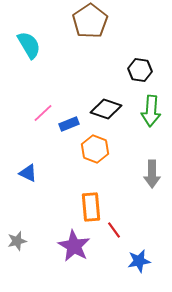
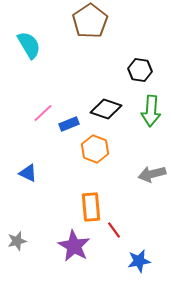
gray arrow: rotated 76 degrees clockwise
